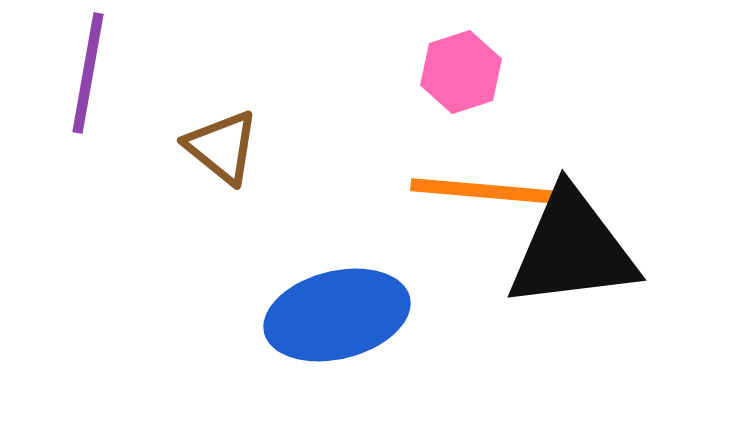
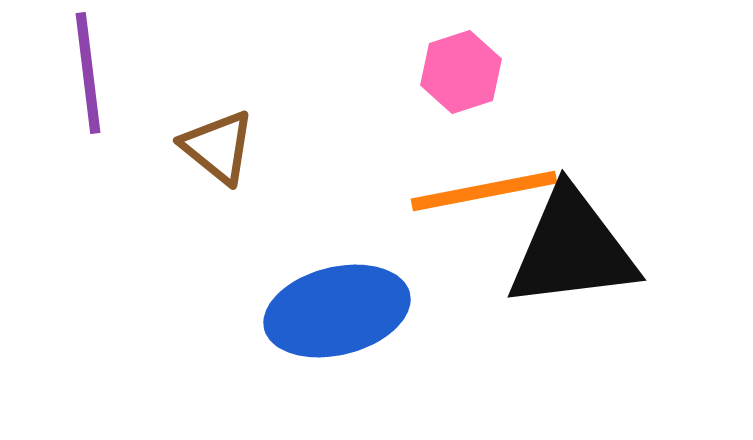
purple line: rotated 17 degrees counterclockwise
brown triangle: moved 4 px left
orange line: rotated 16 degrees counterclockwise
blue ellipse: moved 4 px up
